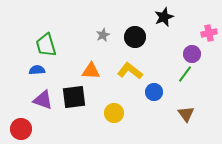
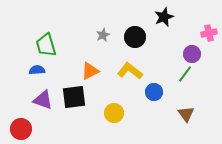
orange triangle: moved 1 px left; rotated 30 degrees counterclockwise
